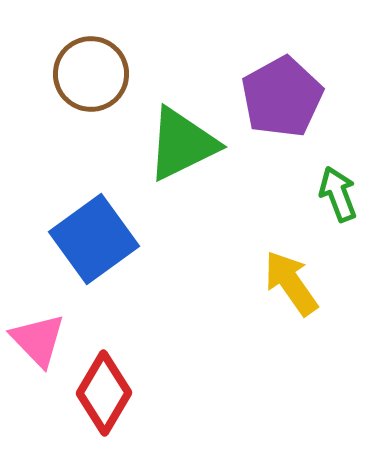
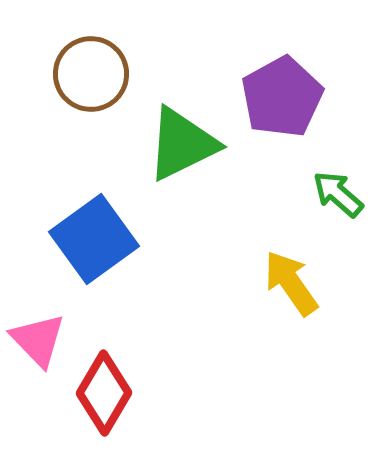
green arrow: rotated 28 degrees counterclockwise
